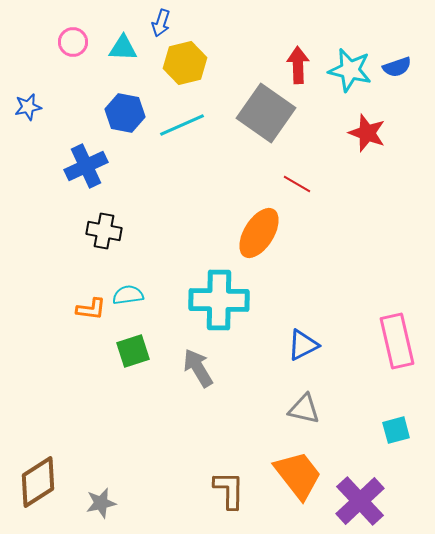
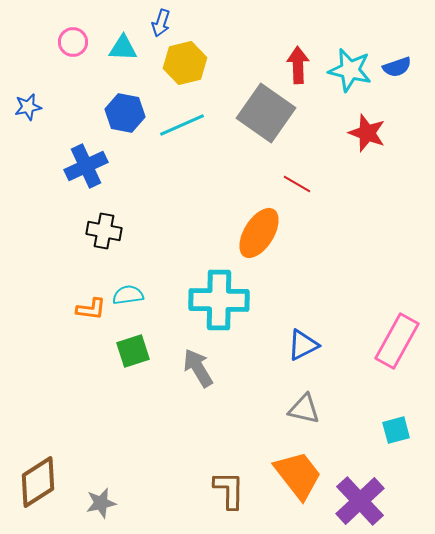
pink rectangle: rotated 42 degrees clockwise
